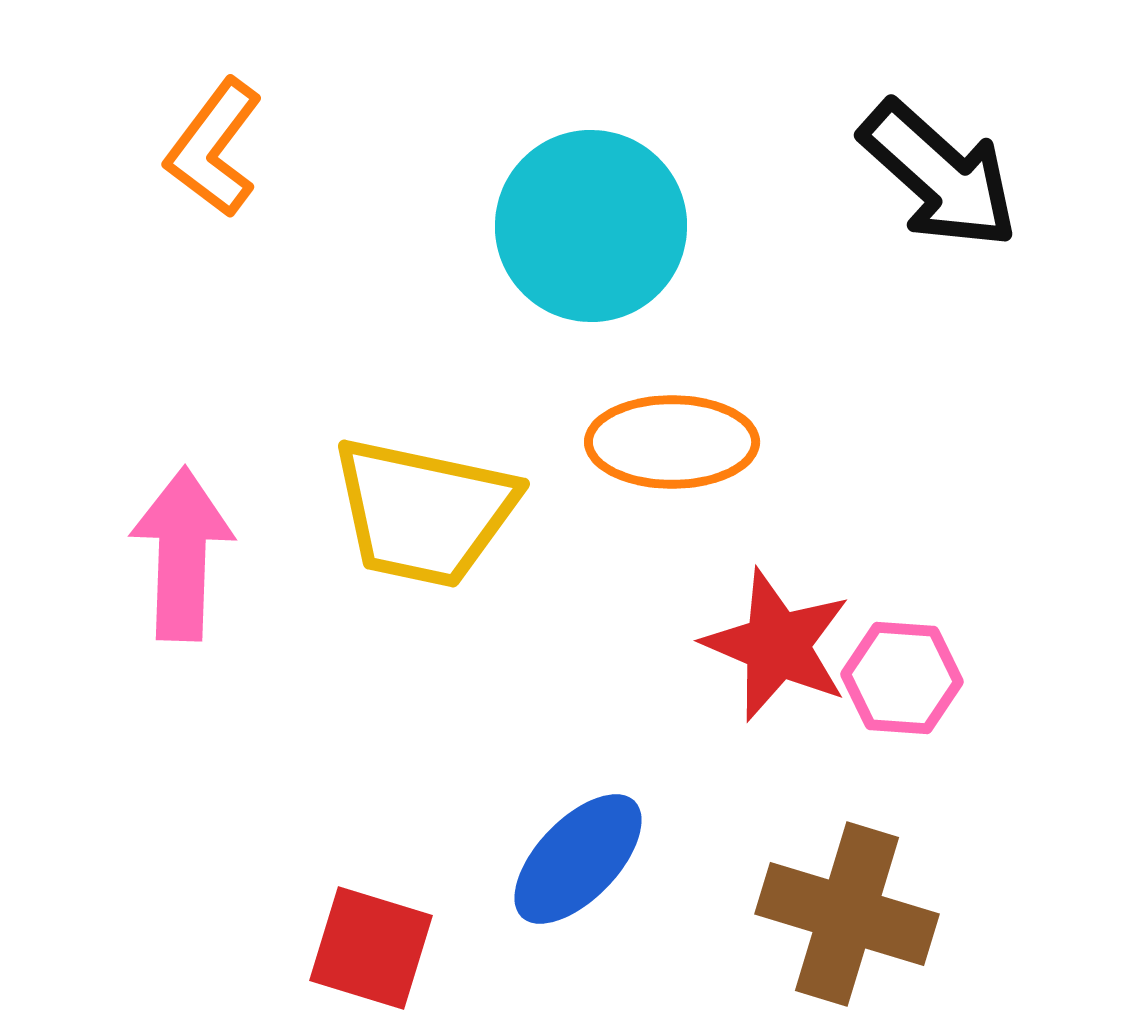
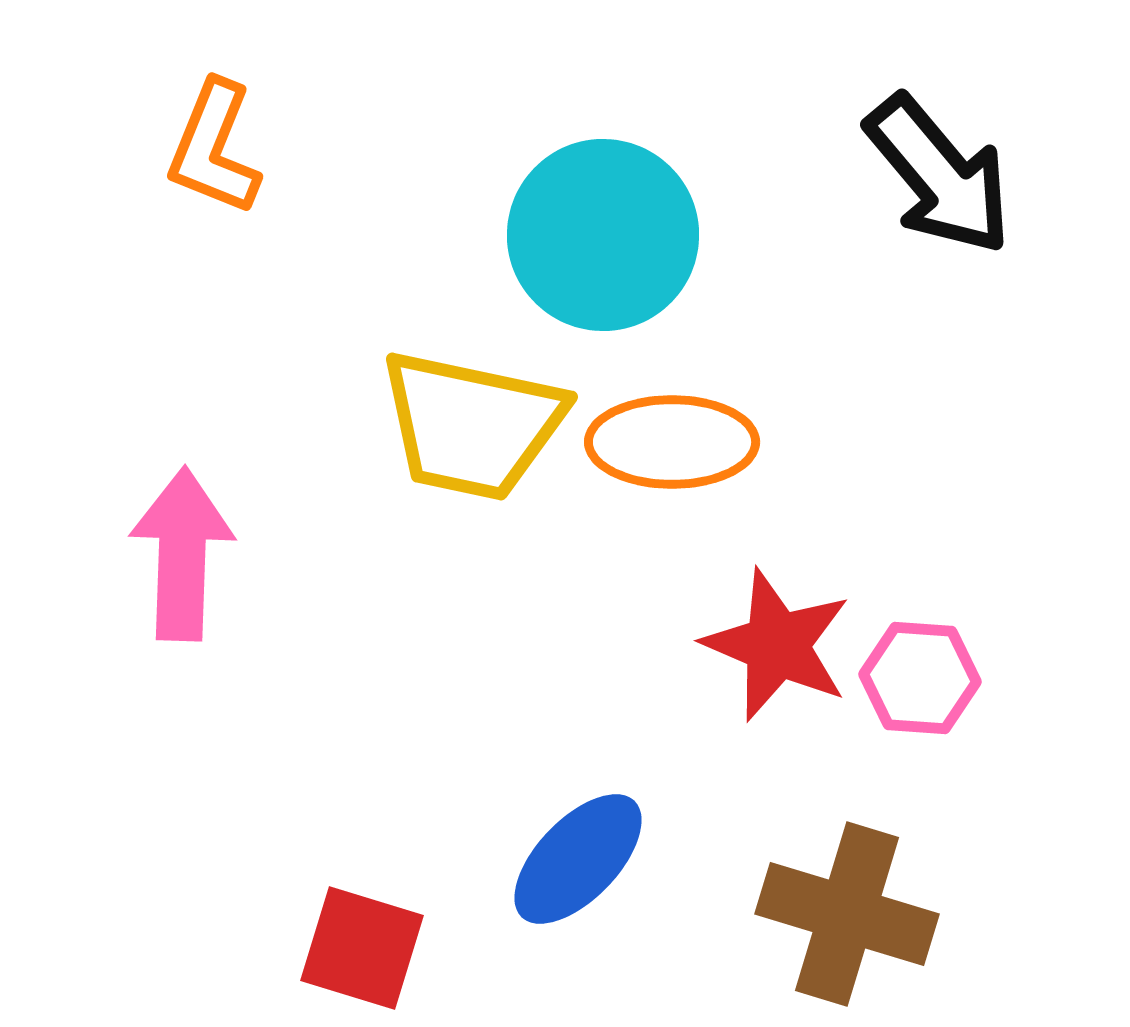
orange L-shape: rotated 15 degrees counterclockwise
black arrow: rotated 8 degrees clockwise
cyan circle: moved 12 px right, 9 px down
yellow trapezoid: moved 48 px right, 87 px up
pink hexagon: moved 18 px right
red square: moved 9 px left
